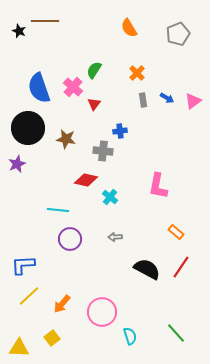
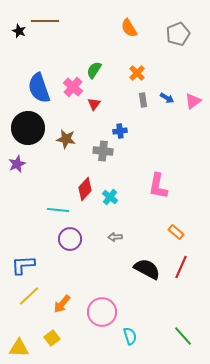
red diamond: moved 1 px left, 9 px down; rotated 60 degrees counterclockwise
red line: rotated 10 degrees counterclockwise
green line: moved 7 px right, 3 px down
